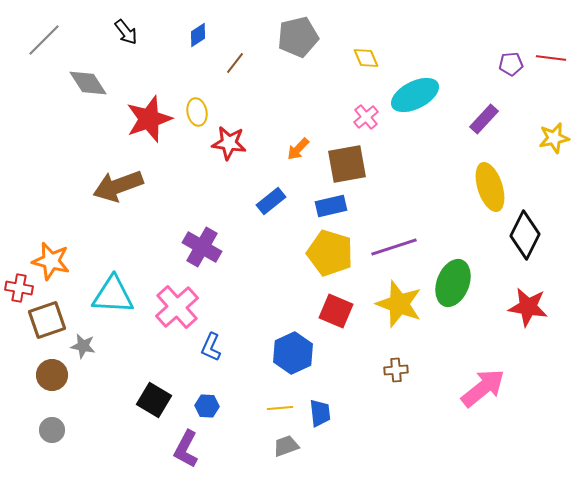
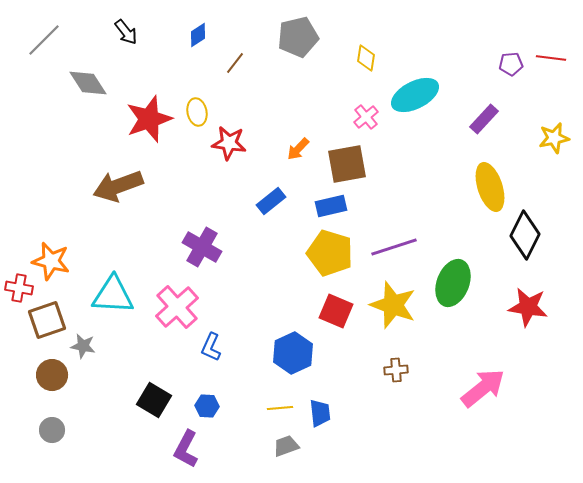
yellow diamond at (366, 58): rotated 32 degrees clockwise
yellow star at (399, 304): moved 6 px left, 1 px down
